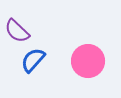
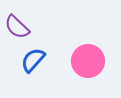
purple semicircle: moved 4 px up
